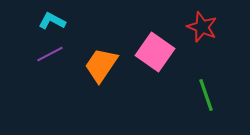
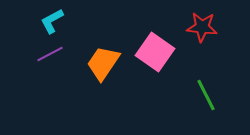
cyan L-shape: rotated 56 degrees counterclockwise
red star: rotated 16 degrees counterclockwise
orange trapezoid: moved 2 px right, 2 px up
green line: rotated 8 degrees counterclockwise
